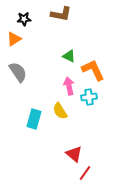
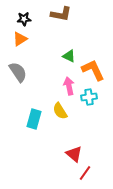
orange triangle: moved 6 px right
